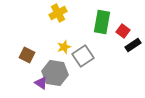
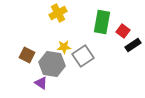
yellow star: rotated 16 degrees clockwise
gray hexagon: moved 3 px left, 9 px up
